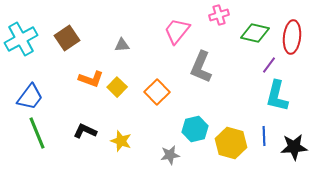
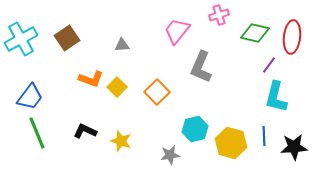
cyan L-shape: moved 1 px left, 1 px down
